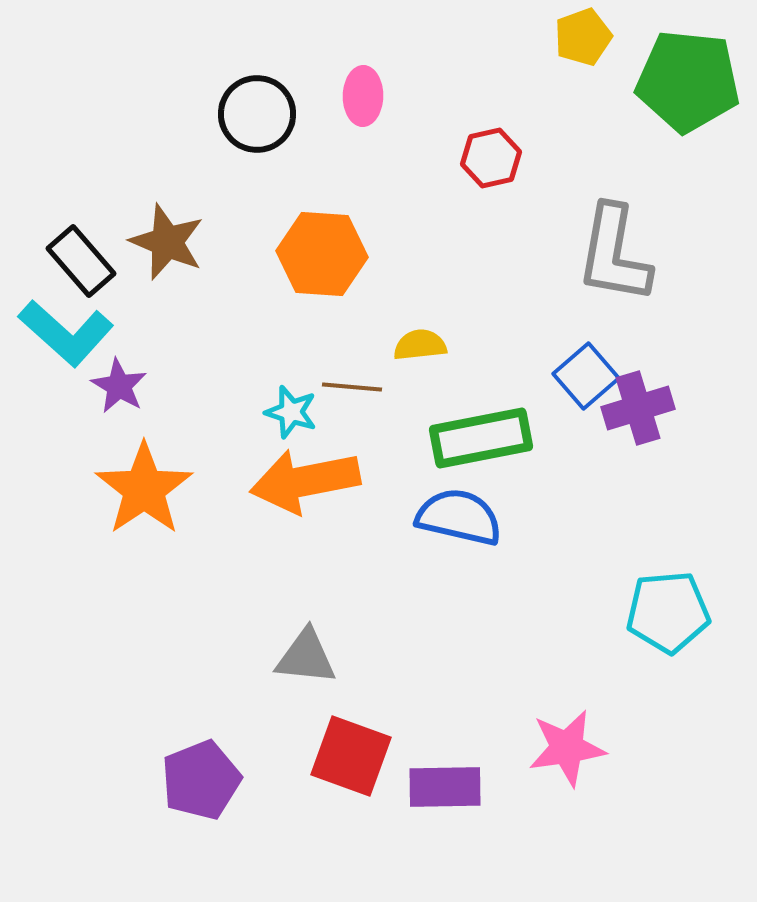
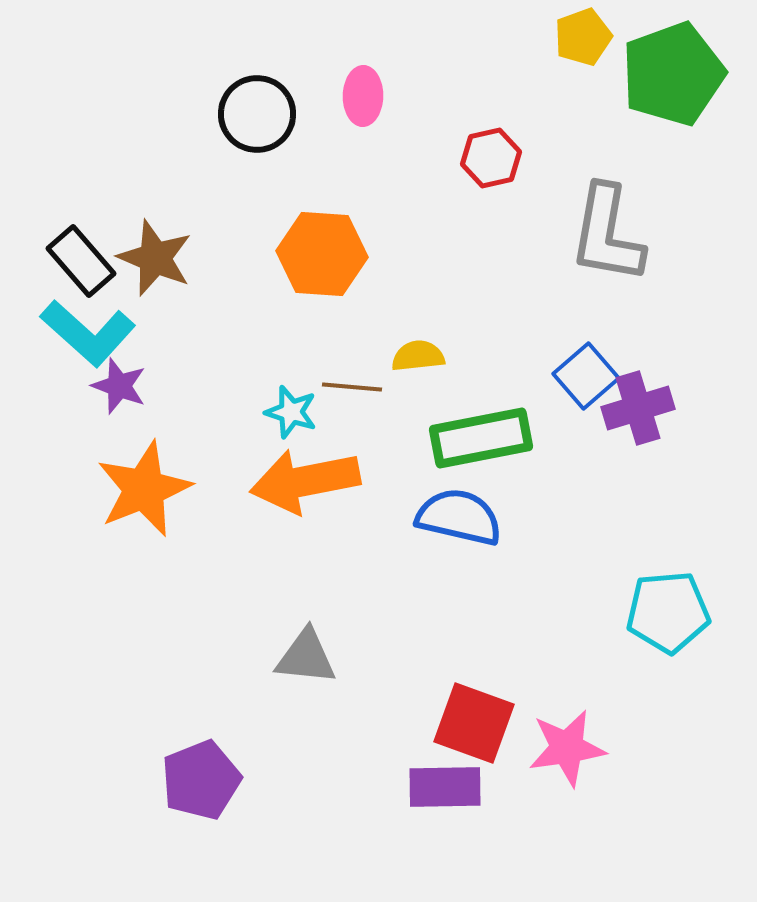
green pentagon: moved 15 px left, 7 px up; rotated 26 degrees counterclockwise
brown star: moved 12 px left, 16 px down
gray L-shape: moved 7 px left, 20 px up
cyan L-shape: moved 22 px right
yellow semicircle: moved 2 px left, 11 px down
purple star: rotated 10 degrees counterclockwise
orange star: rotated 12 degrees clockwise
red square: moved 123 px right, 33 px up
